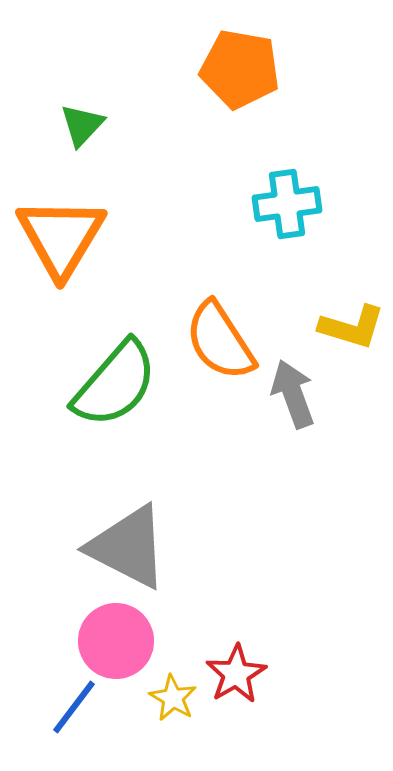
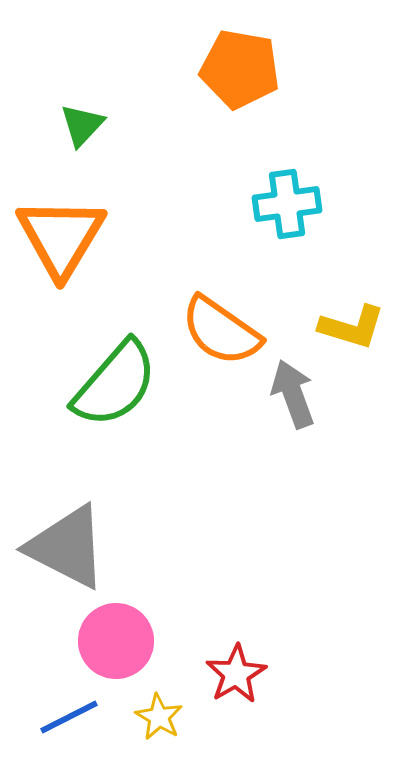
orange semicircle: moved 1 px right, 10 px up; rotated 22 degrees counterclockwise
gray triangle: moved 61 px left
yellow star: moved 14 px left, 19 px down
blue line: moved 5 px left, 10 px down; rotated 26 degrees clockwise
